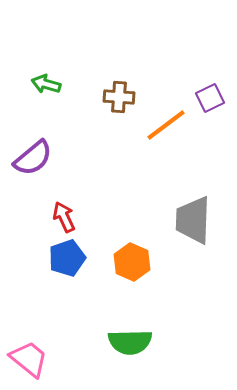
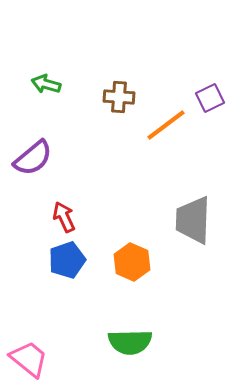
blue pentagon: moved 2 px down
